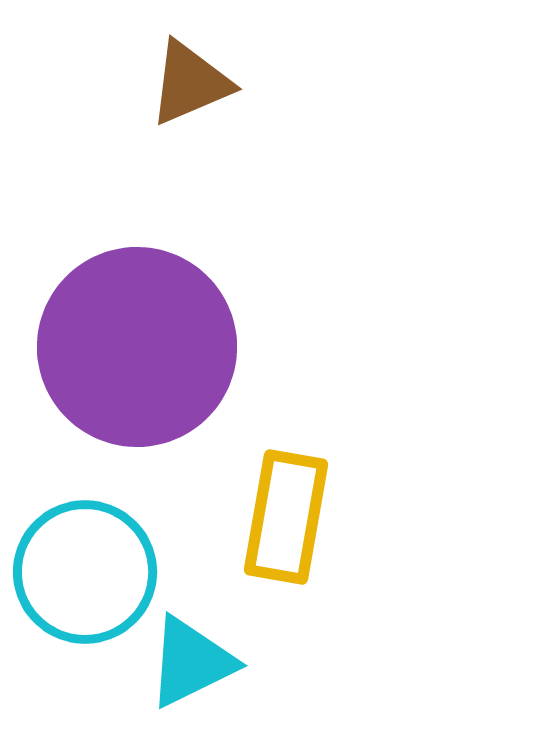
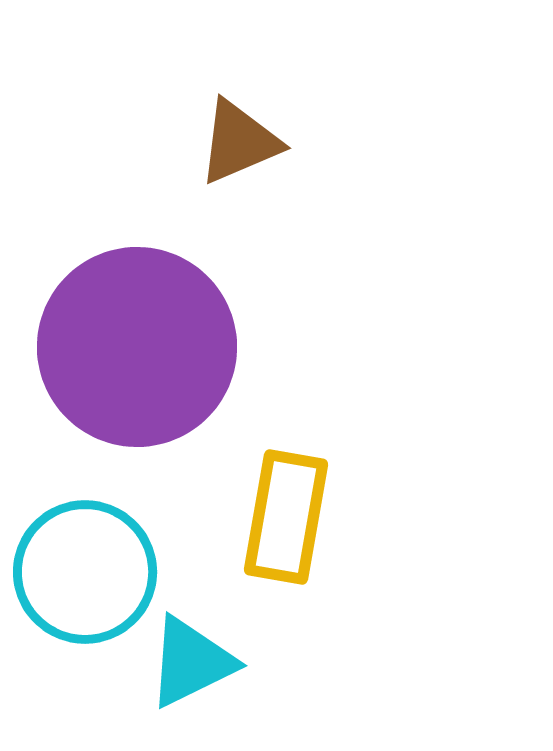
brown triangle: moved 49 px right, 59 px down
